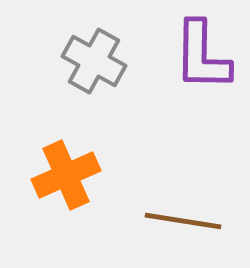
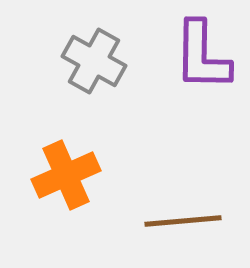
brown line: rotated 14 degrees counterclockwise
